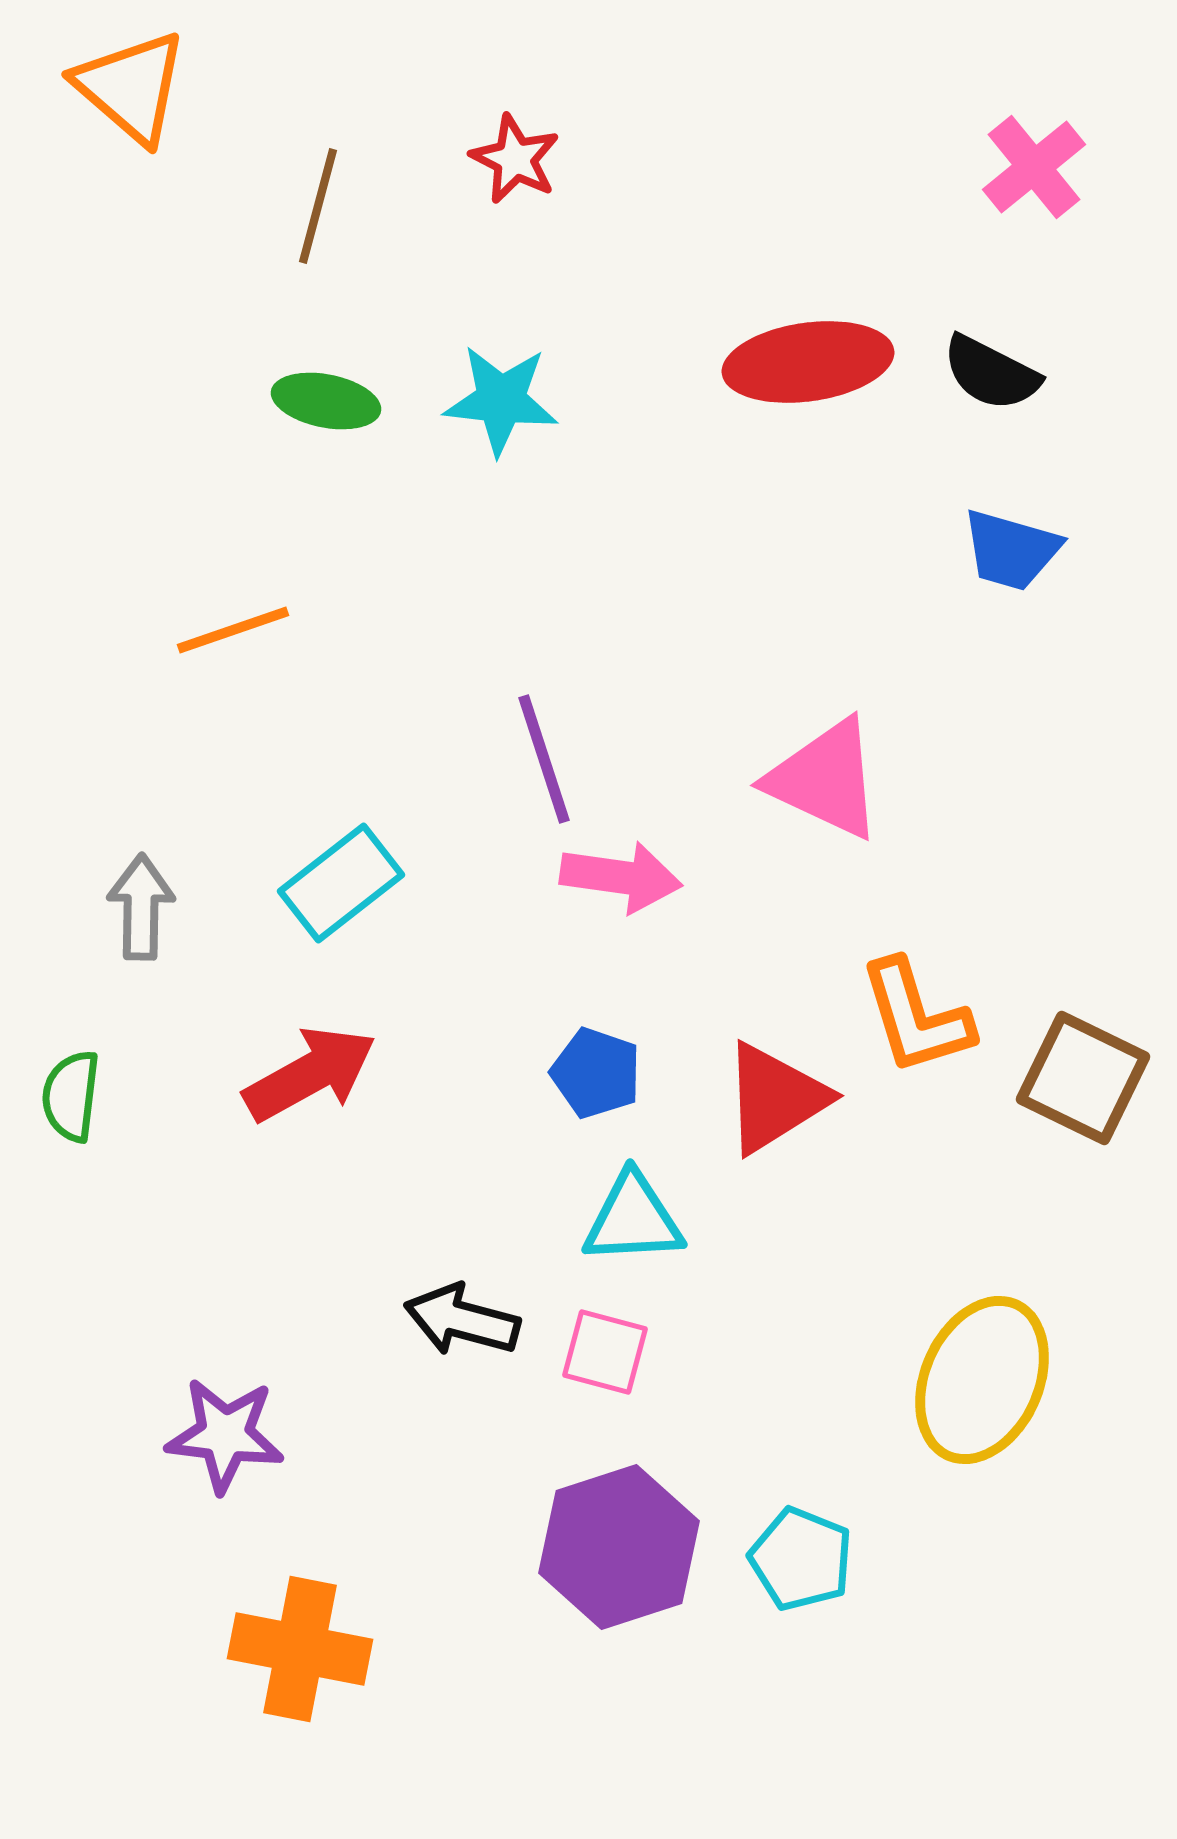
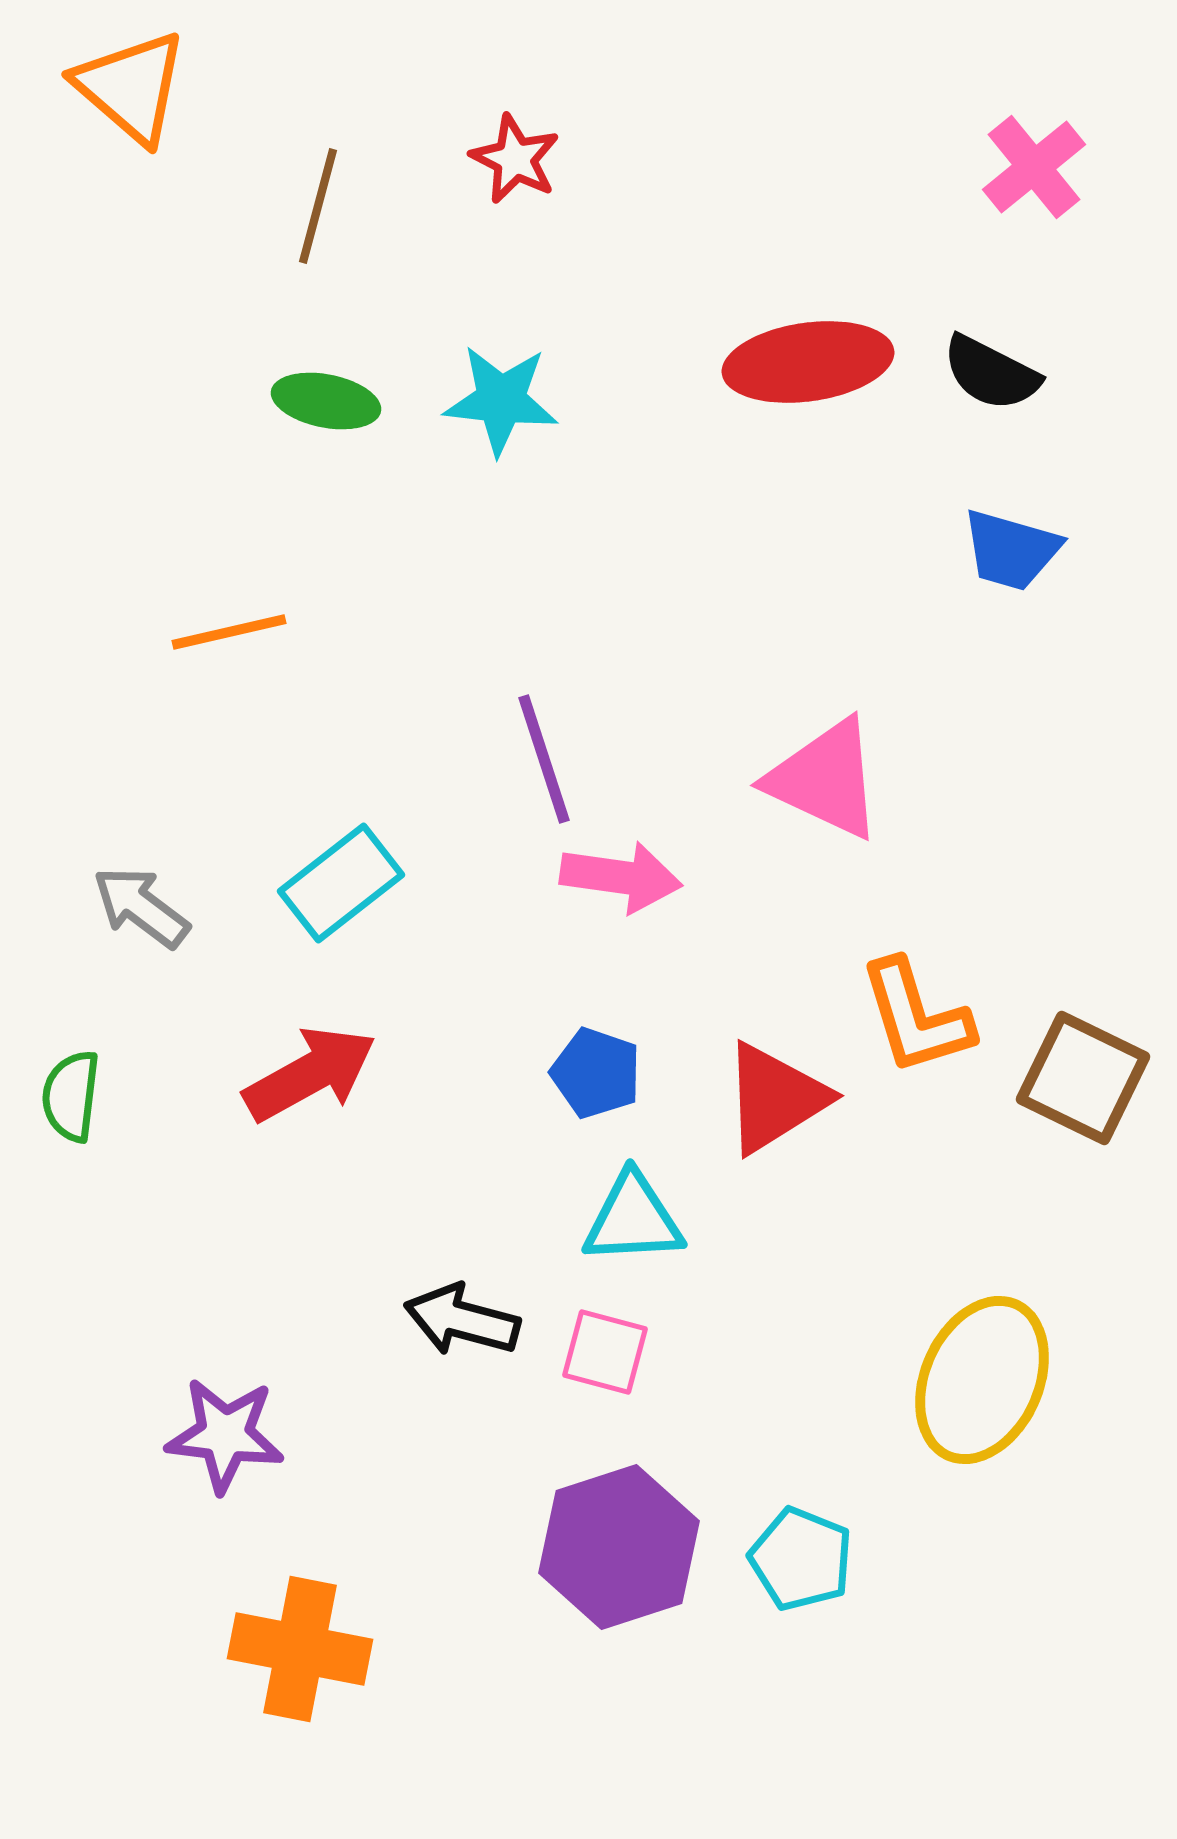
orange line: moved 4 px left, 2 px down; rotated 6 degrees clockwise
gray arrow: rotated 54 degrees counterclockwise
